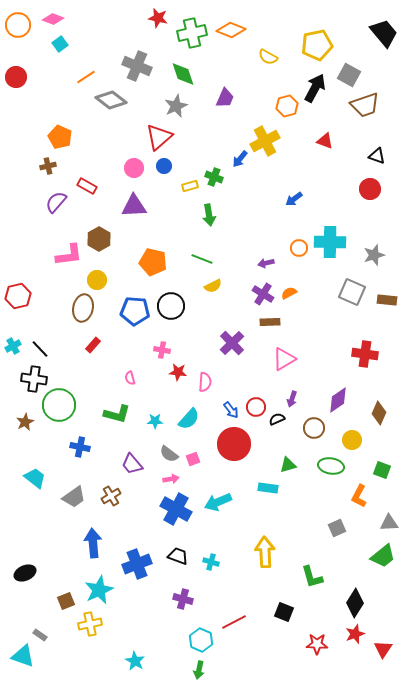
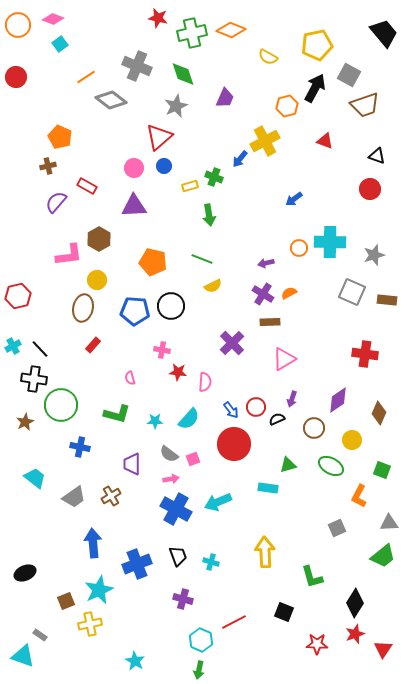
green circle at (59, 405): moved 2 px right
purple trapezoid at (132, 464): rotated 40 degrees clockwise
green ellipse at (331, 466): rotated 20 degrees clockwise
black trapezoid at (178, 556): rotated 50 degrees clockwise
